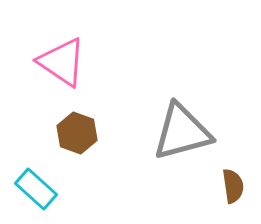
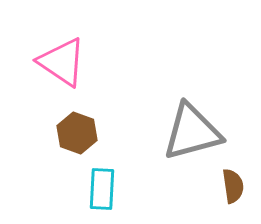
gray triangle: moved 10 px right
cyan rectangle: moved 66 px right; rotated 51 degrees clockwise
